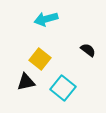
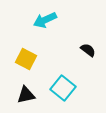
cyan arrow: moved 1 px left, 1 px down; rotated 10 degrees counterclockwise
yellow square: moved 14 px left; rotated 10 degrees counterclockwise
black triangle: moved 13 px down
